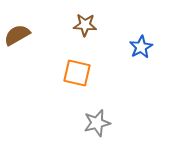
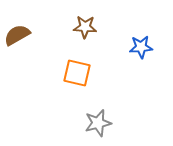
brown star: moved 2 px down
blue star: rotated 25 degrees clockwise
gray star: moved 1 px right
